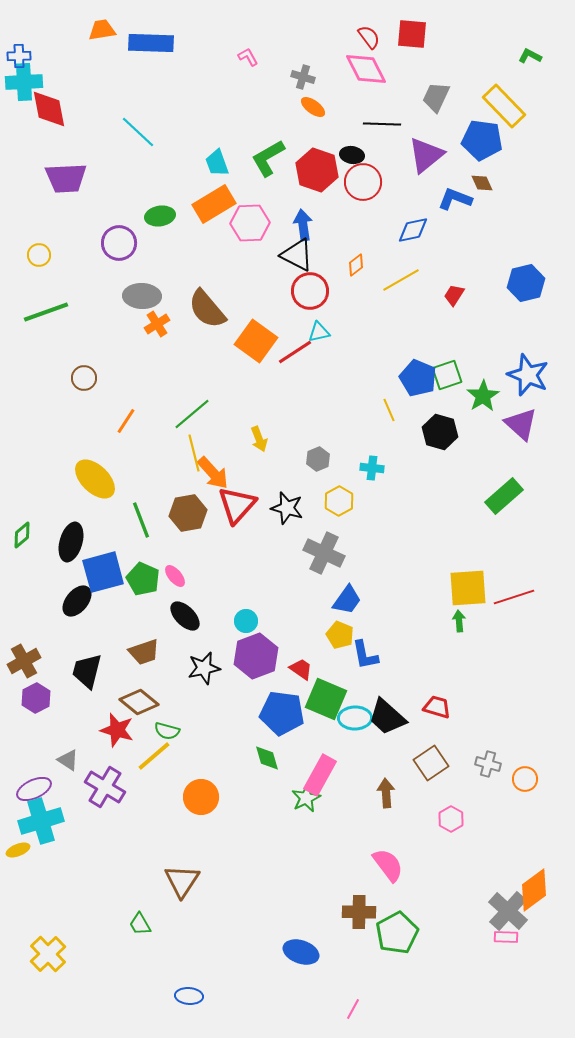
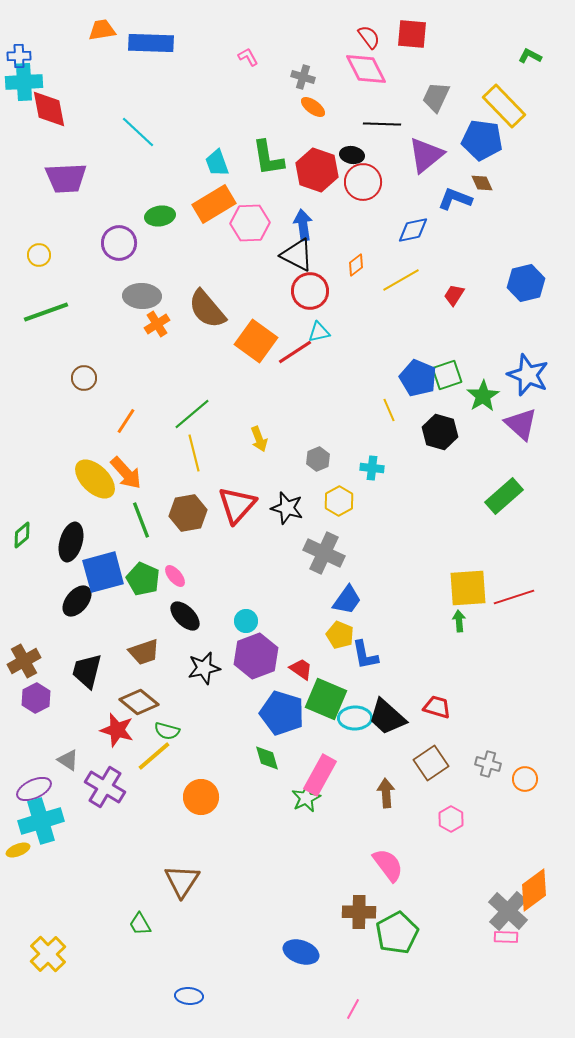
green L-shape at (268, 158): rotated 69 degrees counterclockwise
orange arrow at (213, 473): moved 87 px left
blue pentagon at (282, 713): rotated 9 degrees clockwise
